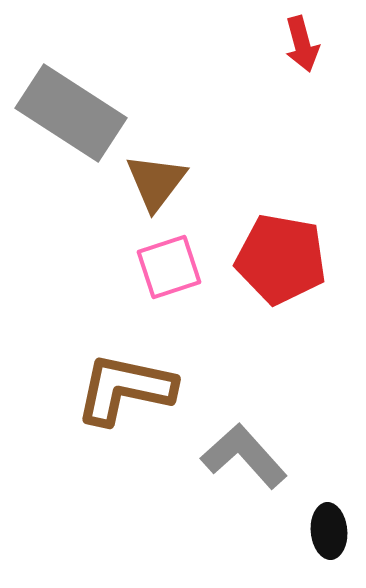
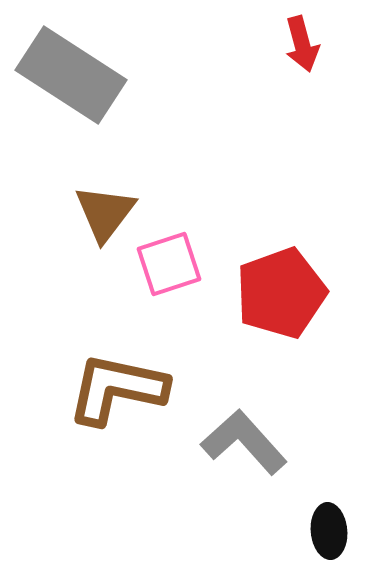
gray rectangle: moved 38 px up
brown triangle: moved 51 px left, 31 px down
red pentagon: moved 34 px down; rotated 30 degrees counterclockwise
pink square: moved 3 px up
brown L-shape: moved 8 px left
gray L-shape: moved 14 px up
